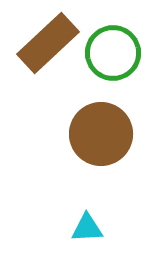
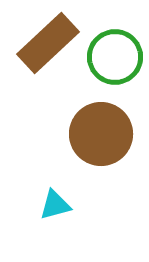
green circle: moved 2 px right, 4 px down
cyan triangle: moved 32 px left, 23 px up; rotated 12 degrees counterclockwise
